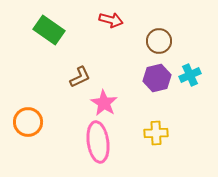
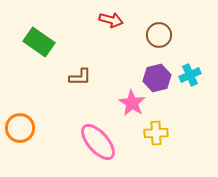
green rectangle: moved 10 px left, 12 px down
brown circle: moved 6 px up
brown L-shape: rotated 25 degrees clockwise
pink star: moved 28 px right
orange circle: moved 8 px left, 6 px down
pink ellipse: rotated 33 degrees counterclockwise
